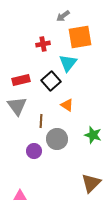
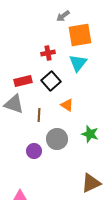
orange square: moved 2 px up
red cross: moved 5 px right, 9 px down
cyan triangle: moved 10 px right
red rectangle: moved 2 px right, 1 px down
gray triangle: moved 3 px left, 2 px up; rotated 35 degrees counterclockwise
brown line: moved 2 px left, 6 px up
green star: moved 3 px left, 1 px up
brown triangle: rotated 20 degrees clockwise
